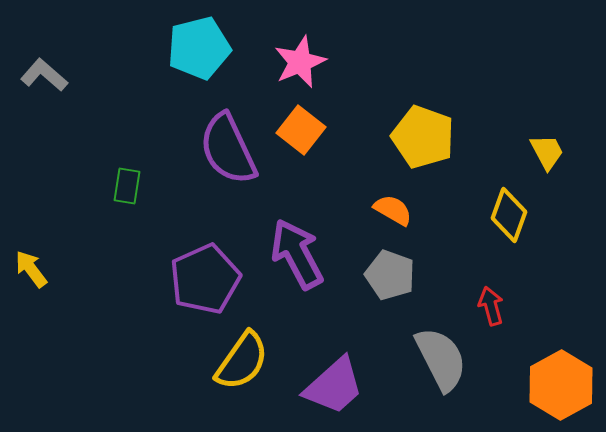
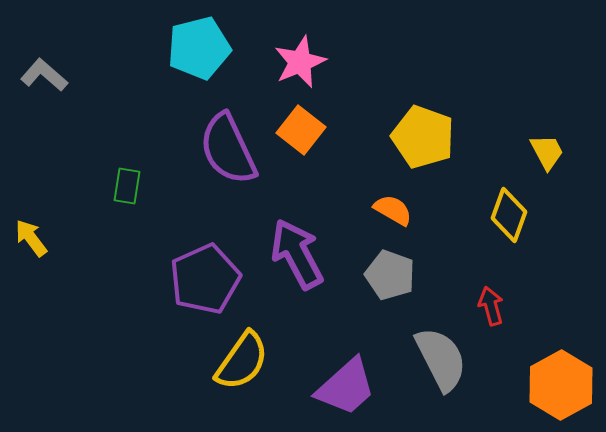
yellow arrow: moved 31 px up
purple trapezoid: moved 12 px right, 1 px down
